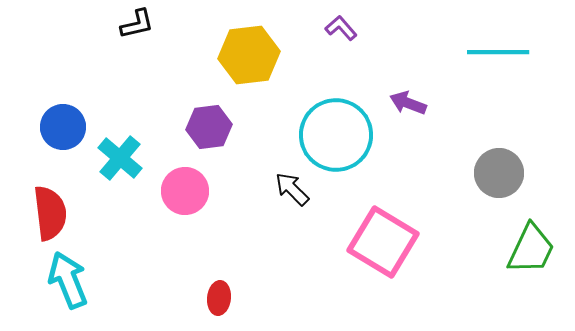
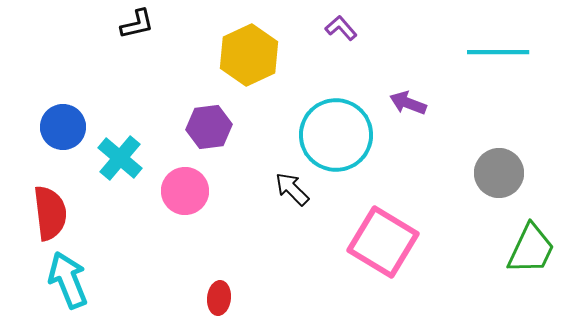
yellow hexagon: rotated 18 degrees counterclockwise
